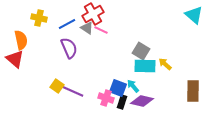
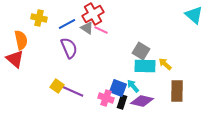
brown rectangle: moved 16 px left
